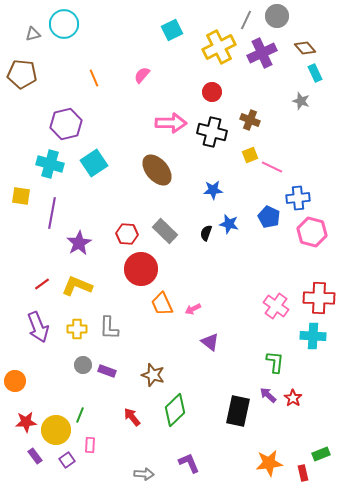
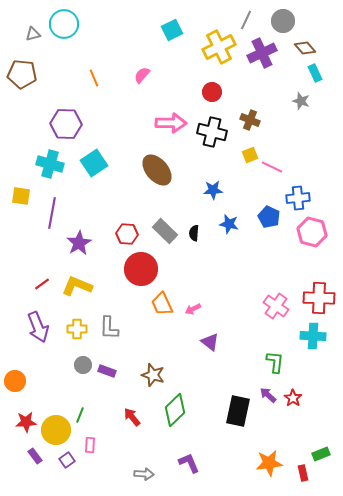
gray circle at (277, 16): moved 6 px right, 5 px down
purple hexagon at (66, 124): rotated 16 degrees clockwise
black semicircle at (206, 233): moved 12 px left; rotated 14 degrees counterclockwise
